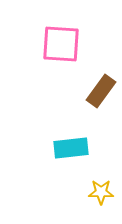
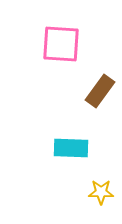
brown rectangle: moved 1 px left
cyan rectangle: rotated 8 degrees clockwise
